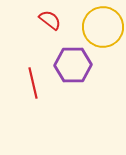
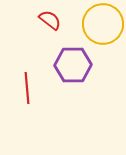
yellow circle: moved 3 px up
red line: moved 6 px left, 5 px down; rotated 8 degrees clockwise
